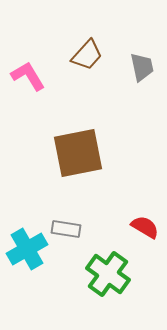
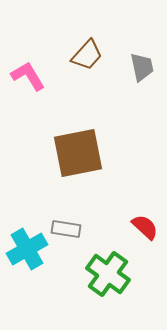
red semicircle: rotated 12 degrees clockwise
